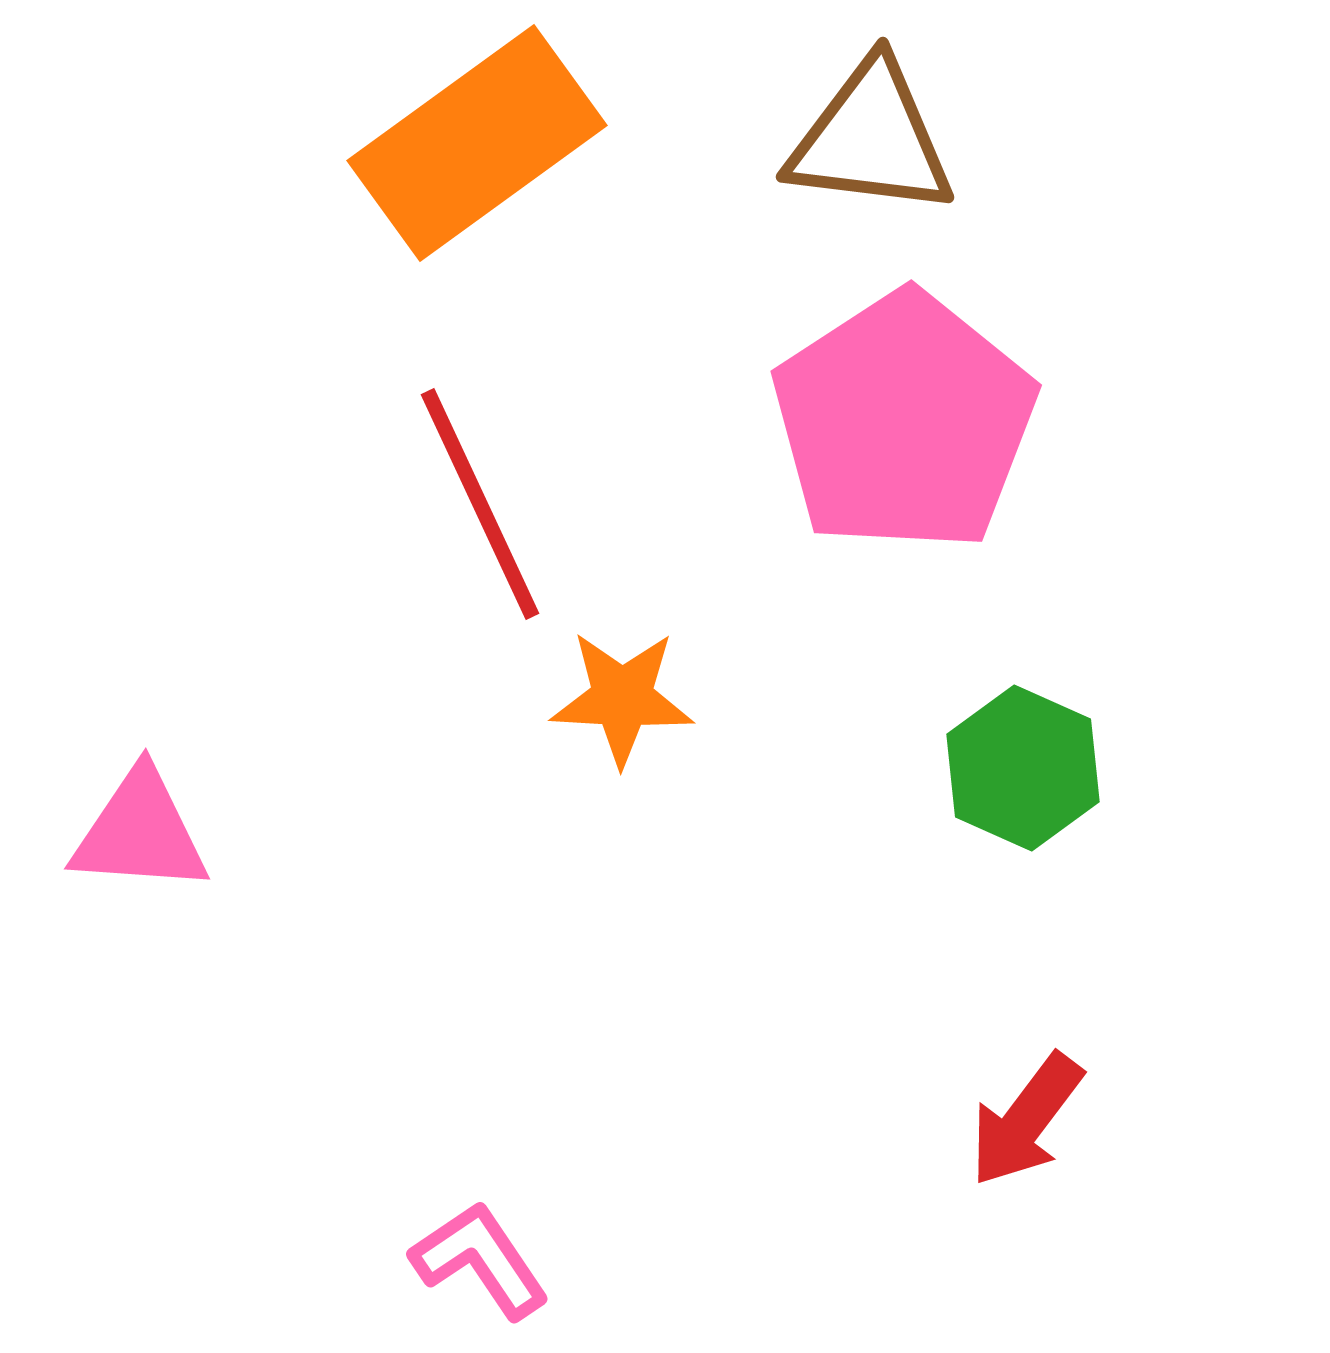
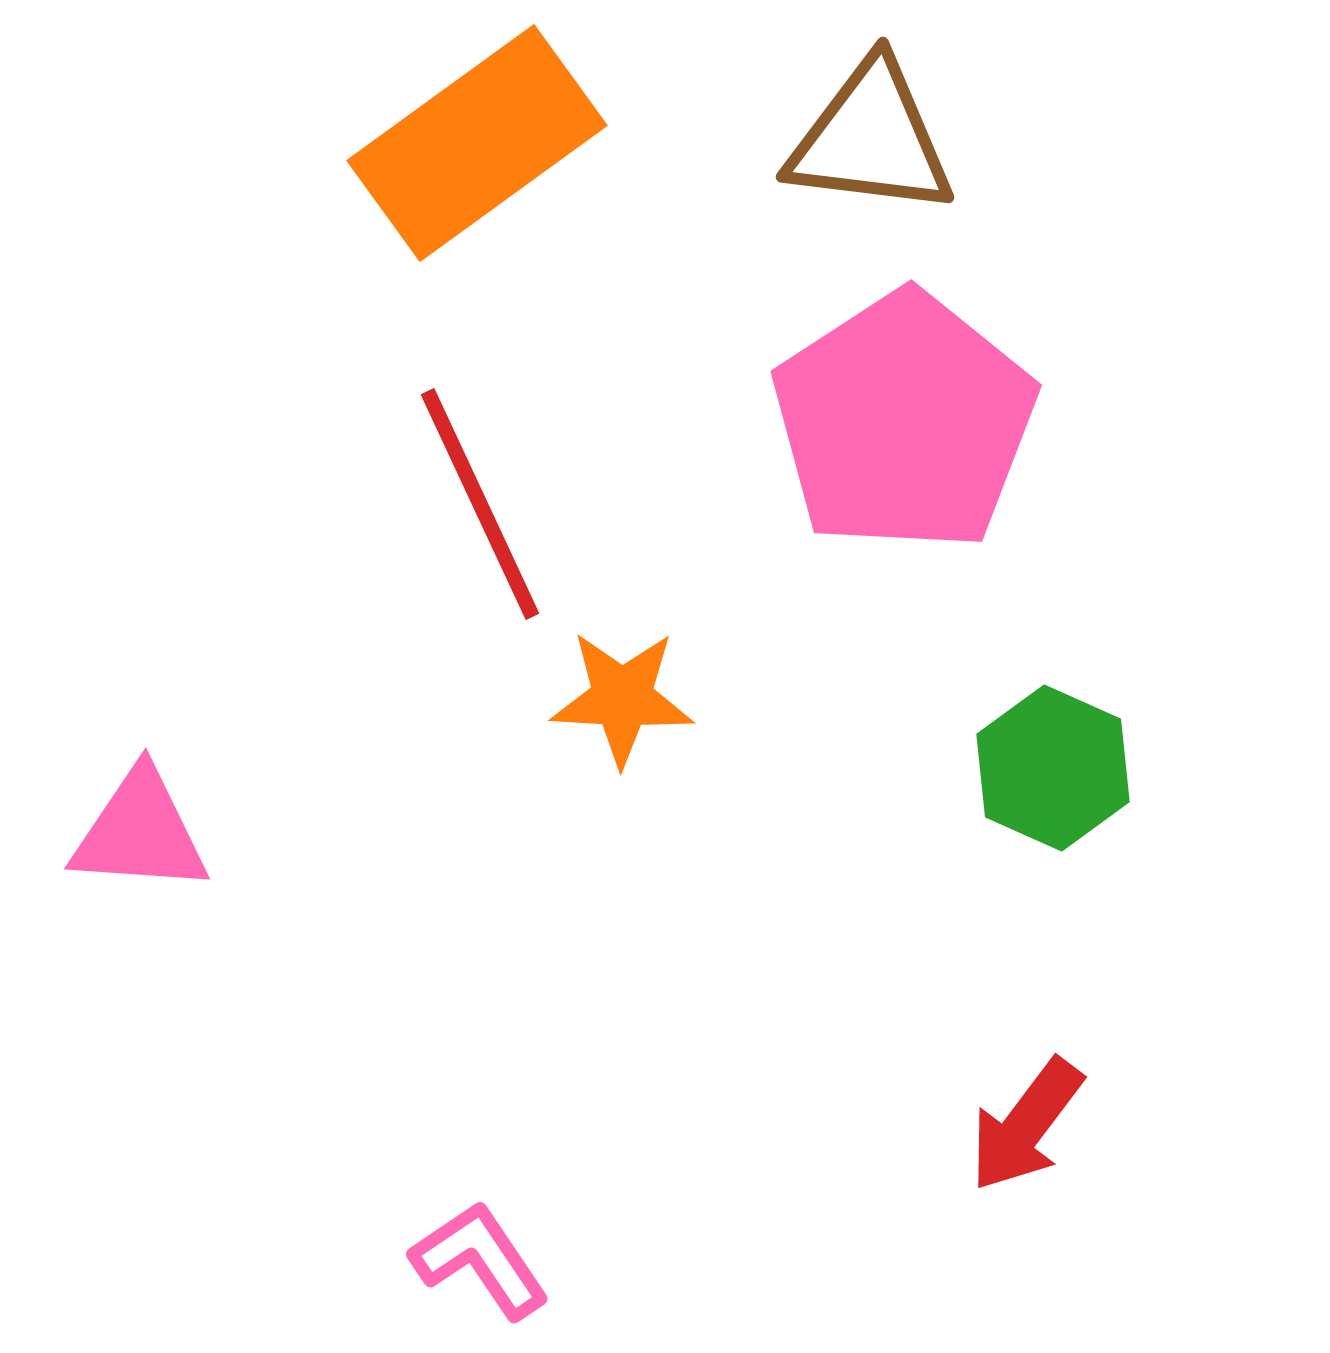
green hexagon: moved 30 px right
red arrow: moved 5 px down
